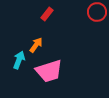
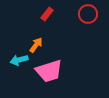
red circle: moved 9 px left, 2 px down
cyan arrow: rotated 126 degrees counterclockwise
